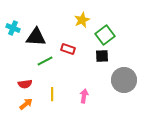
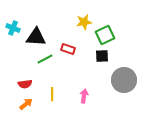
yellow star: moved 2 px right, 2 px down; rotated 14 degrees clockwise
green square: rotated 12 degrees clockwise
green line: moved 2 px up
